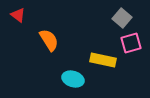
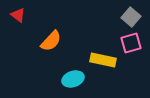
gray square: moved 9 px right, 1 px up
orange semicircle: moved 2 px right, 1 px down; rotated 75 degrees clockwise
cyan ellipse: rotated 35 degrees counterclockwise
